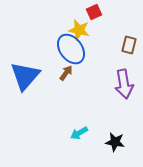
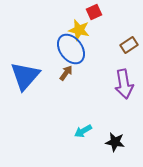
brown rectangle: rotated 42 degrees clockwise
cyan arrow: moved 4 px right, 2 px up
